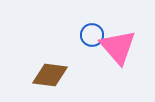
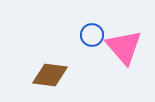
pink triangle: moved 6 px right
